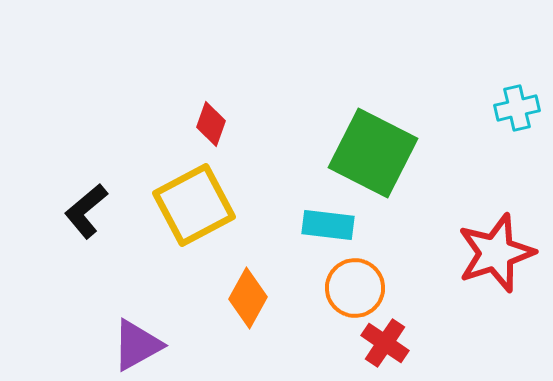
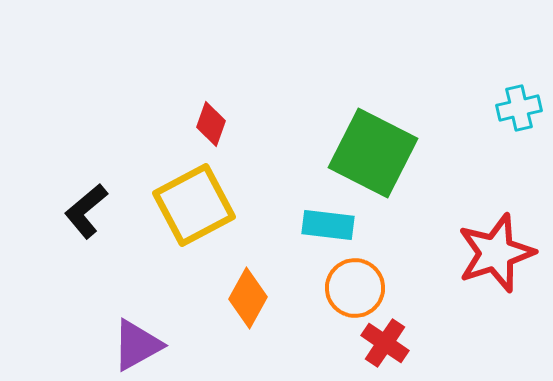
cyan cross: moved 2 px right
